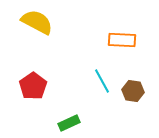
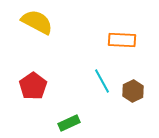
brown hexagon: rotated 25 degrees clockwise
